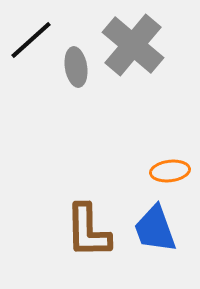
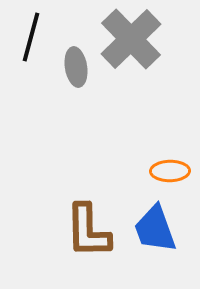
black line: moved 3 px up; rotated 33 degrees counterclockwise
gray cross: moved 2 px left, 6 px up; rotated 6 degrees clockwise
orange ellipse: rotated 6 degrees clockwise
